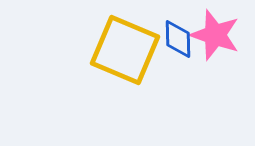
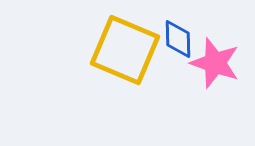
pink star: moved 28 px down
